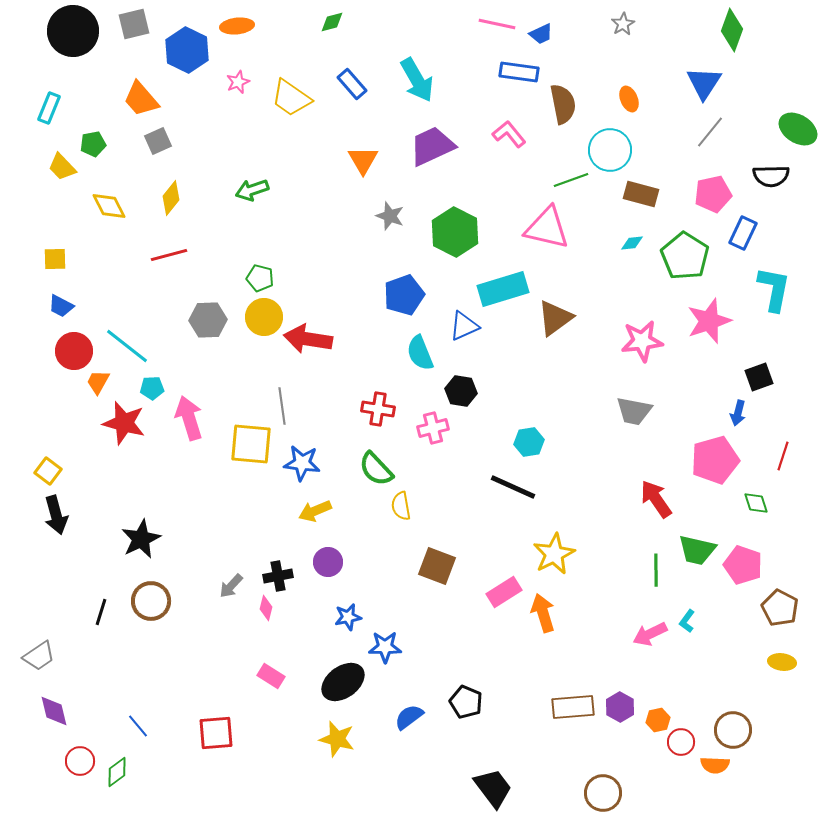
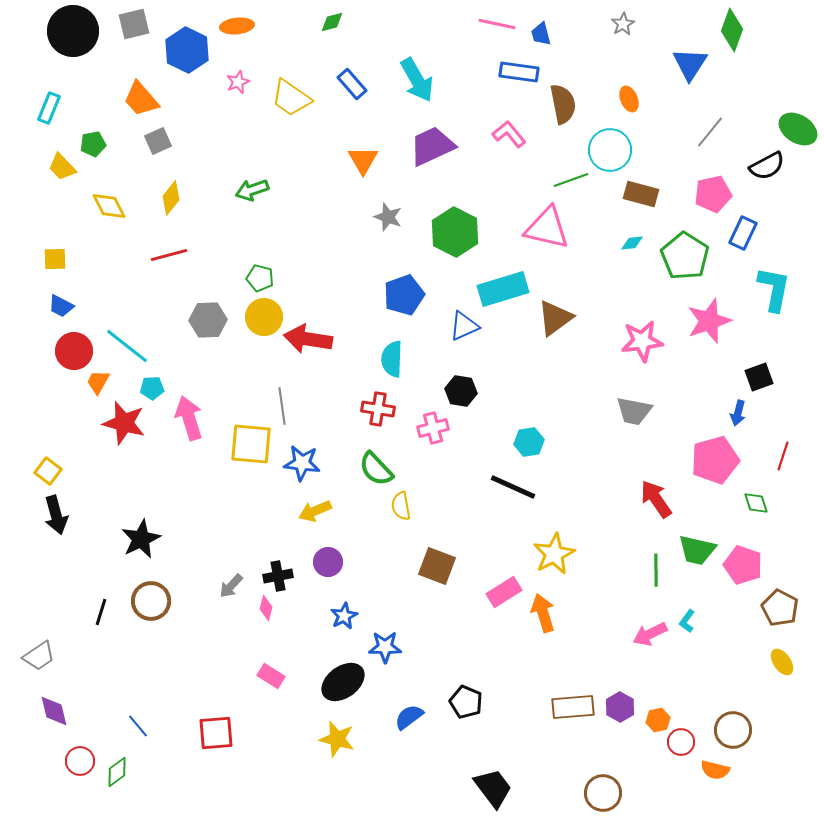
blue trapezoid at (541, 34): rotated 100 degrees clockwise
blue triangle at (704, 83): moved 14 px left, 19 px up
black semicircle at (771, 176): moved 4 px left, 10 px up; rotated 27 degrees counterclockwise
gray star at (390, 216): moved 2 px left, 1 px down
cyan semicircle at (420, 353): moved 28 px left, 6 px down; rotated 24 degrees clockwise
blue star at (348, 617): moved 4 px left, 1 px up; rotated 16 degrees counterclockwise
yellow ellipse at (782, 662): rotated 48 degrees clockwise
orange semicircle at (715, 765): moved 5 px down; rotated 12 degrees clockwise
